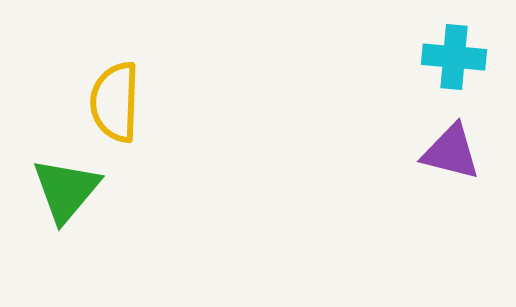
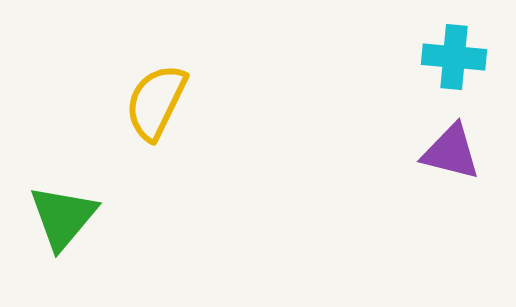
yellow semicircle: moved 41 px right; rotated 24 degrees clockwise
green triangle: moved 3 px left, 27 px down
